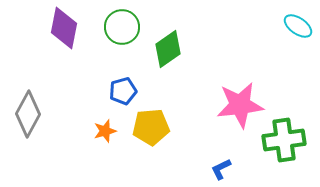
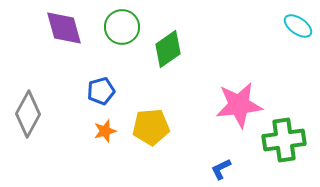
purple diamond: rotated 27 degrees counterclockwise
blue pentagon: moved 22 px left
pink star: moved 1 px left
